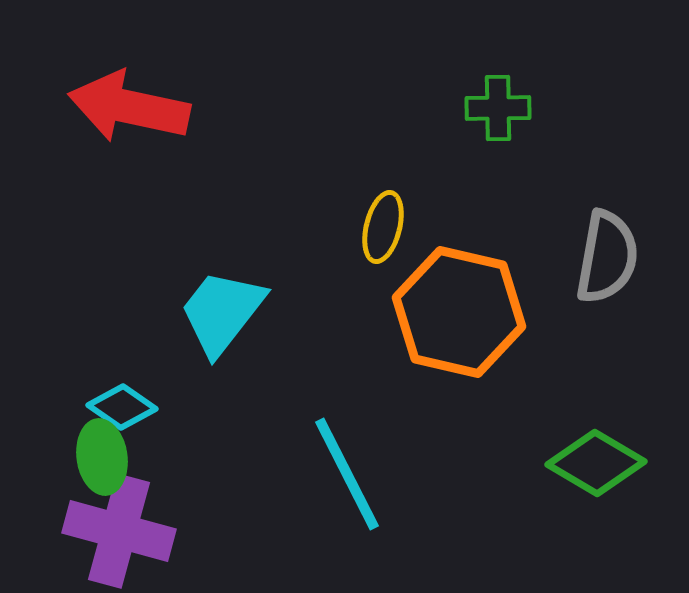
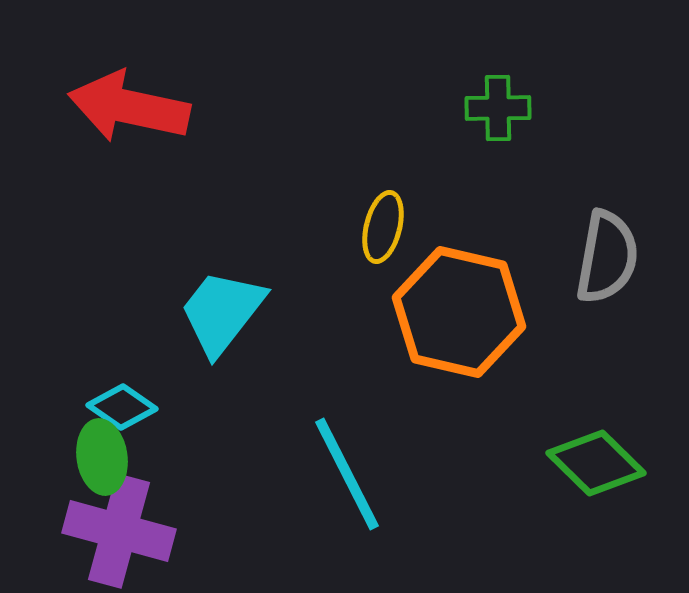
green diamond: rotated 14 degrees clockwise
